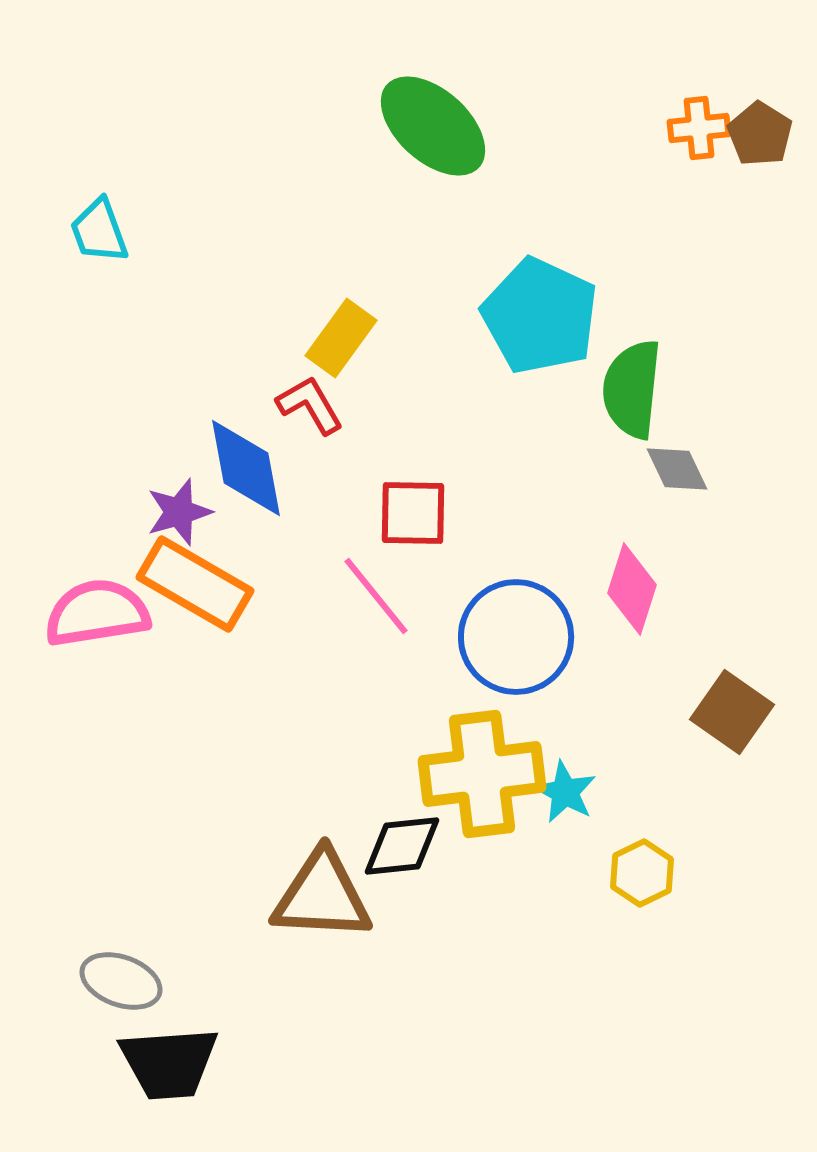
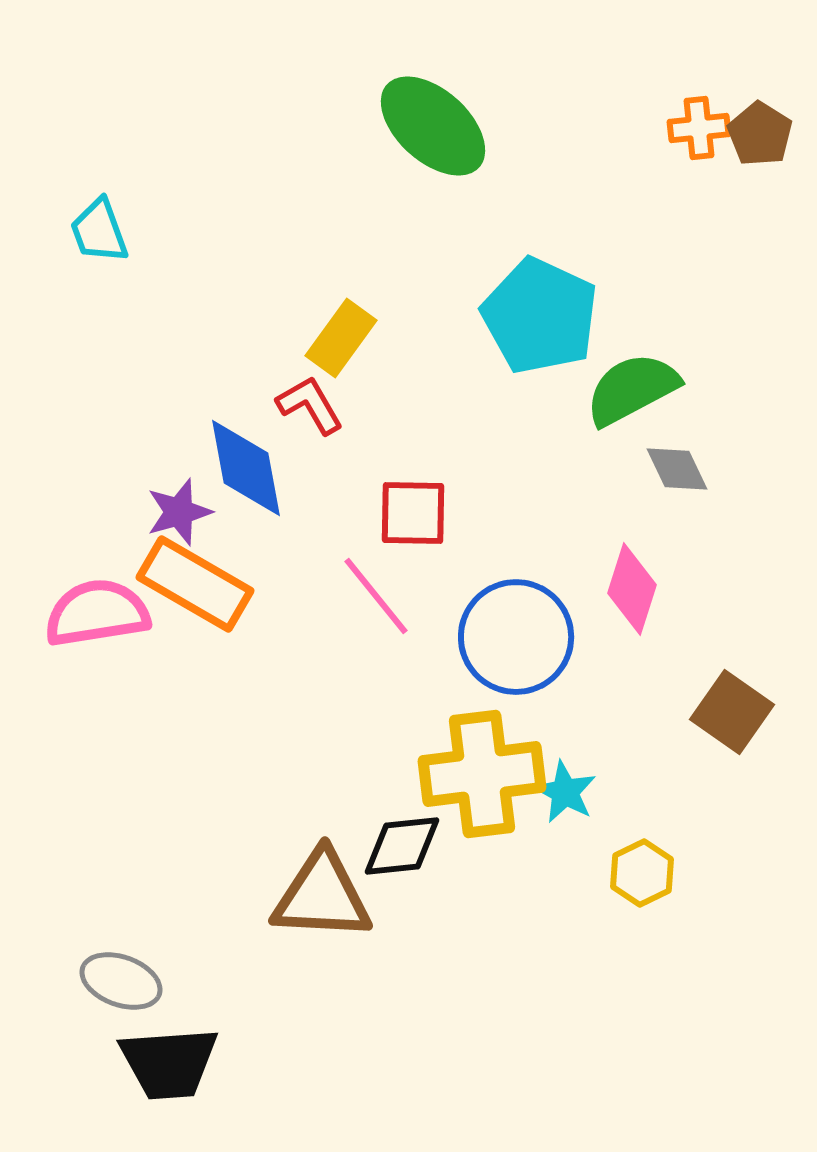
green semicircle: rotated 56 degrees clockwise
